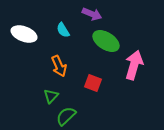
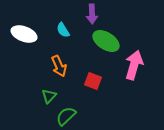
purple arrow: rotated 66 degrees clockwise
red square: moved 2 px up
green triangle: moved 2 px left
